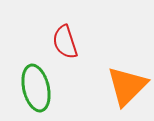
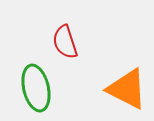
orange triangle: moved 3 px down; rotated 48 degrees counterclockwise
